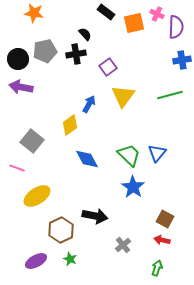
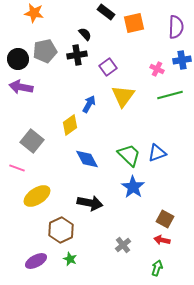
pink cross: moved 55 px down
black cross: moved 1 px right, 1 px down
blue triangle: rotated 30 degrees clockwise
black arrow: moved 5 px left, 13 px up
